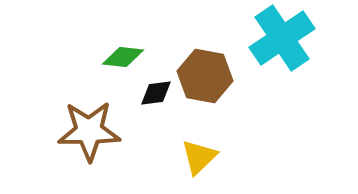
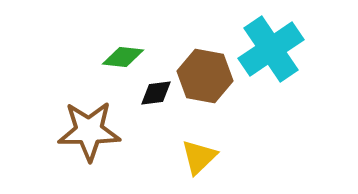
cyan cross: moved 11 px left, 11 px down
